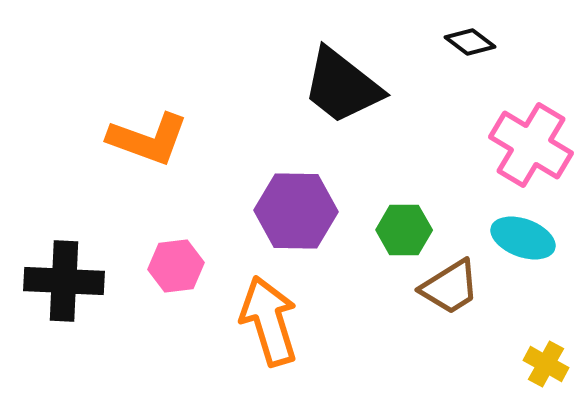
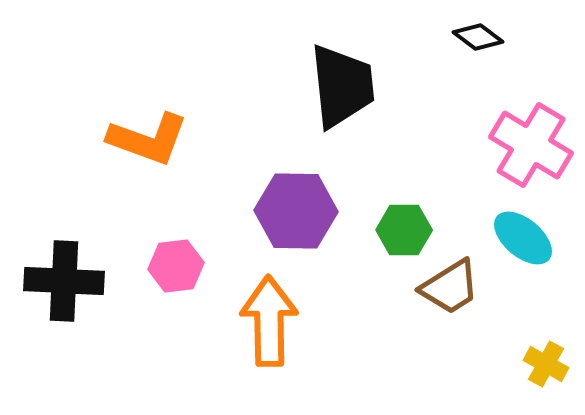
black diamond: moved 8 px right, 5 px up
black trapezoid: rotated 134 degrees counterclockwise
cyan ellipse: rotated 20 degrees clockwise
orange arrow: rotated 16 degrees clockwise
